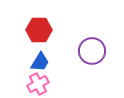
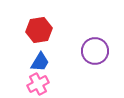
red hexagon: rotated 10 degrees counterclockwise
purple circle: moved 3 px right
